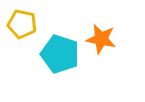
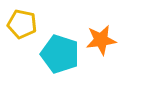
orange star: moved 1 px down; rotated 20 degrees counterclockwise
